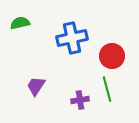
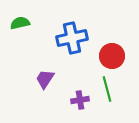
purple trapezoid: moved 9 px right, 7 px up
